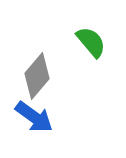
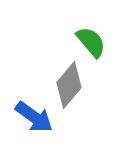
gray diamond: moved 32 px right, 9 px down
